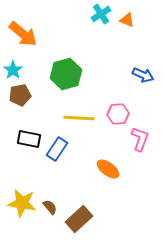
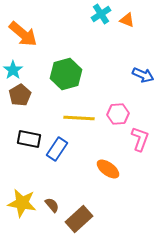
brown pentagon: rotated 20 degrees counterclockwise
brown semicircle: moved 2 px right, 2 px up
